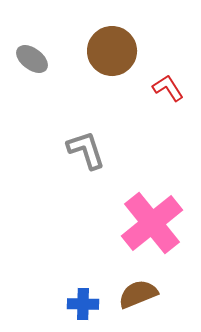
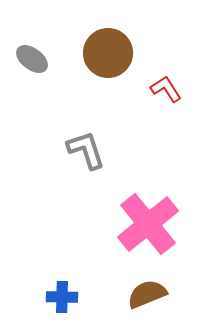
brown circle: moved 4 px left, 2 px down
red L-shape: moved 2 px left, 1 px down
pink cross: moved 4 px left, 1 px down
brown semicircle: moved 9 px right
blue cross: moved 21 px left, 7 px up
